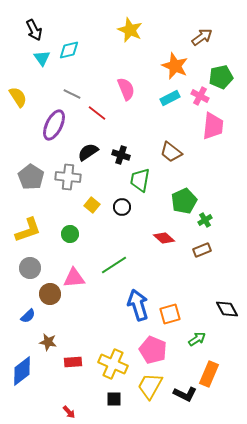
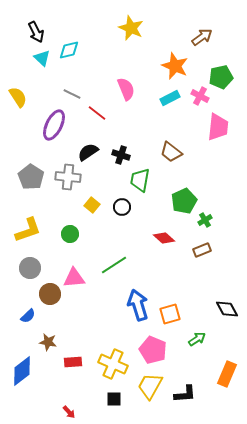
black arrow at (34, 30): moved 2 px right, 2 px down
yellow star at (130, 30): moved 1 px right, 2 px up
cyan triangle at (42, 58): rotated 12 degrees counterclockwise
pink trapezoid at (213, 126): moved 5 px right, 1 px down
orange rectangle at (209, 374): moved 18 px right
black L-shape at (185, 394): rotated 30 degrees counterclockwise
